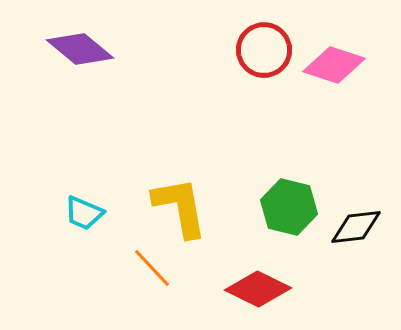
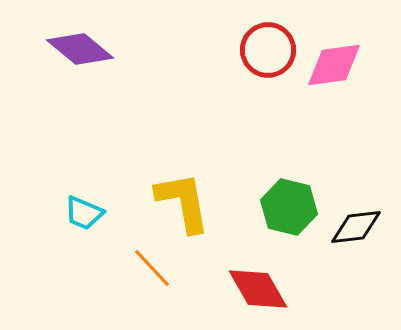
red circle: moved 4 px right
pink diamond: rotated 26 degrees counterclockwise
yellow L-shape: moved 3 px right, 5 px up
red diamond: rotated 34 degrees clockwise
